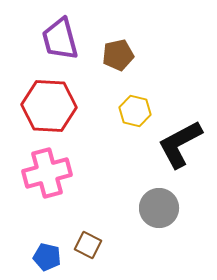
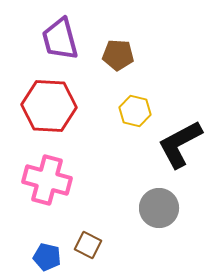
brown pentagon: rotated 16 degrees clockwise
pink cross: moved 7 px down; rotated 30 degrees clockwise
